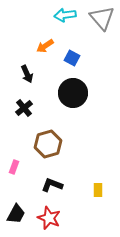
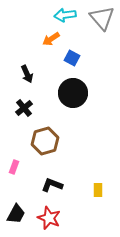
orange arrow: moved 6 px right, 7 px up
brown hexagon: moved 3 px left, 3 px up
